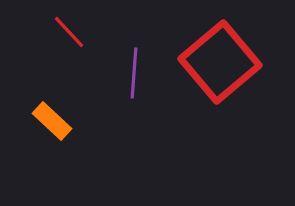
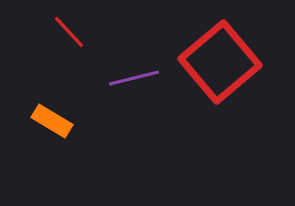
purple line: moved 5 px down; rotated 72 degrees clockwise
orange rectangle: rotated 12 degrees counterclockwise
